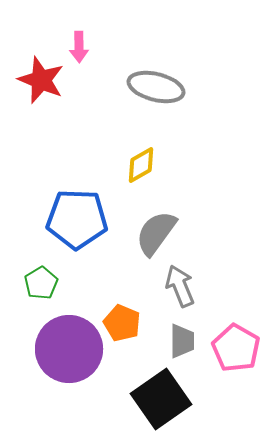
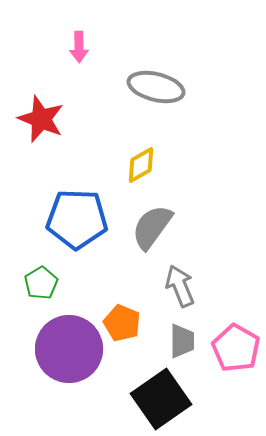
red star: moved 39 px down
gray semicircle: moved 4 px left, 6 px up
